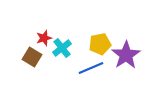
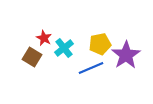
red star: rotated 28 degrees counterclockwise
cyan cross: moved 2 px right
